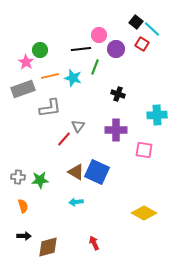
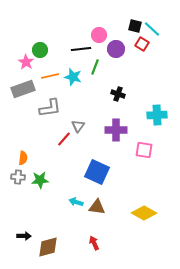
black square: moved 1 px left, 4 px down; rotated 24 degrees counterclockwise
cyan star: moved 1 px up
brown triangle: moved 21 px right, 35 px down; rotated 24 degrees counterclockwise
cyan arrow: rotated 24 degrees clockwise
orange semicircle: moved 48 px up; rotated 24 degrees clockwise
